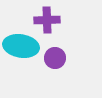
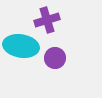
purple cross: rotated 15 degrees counterclockwise
